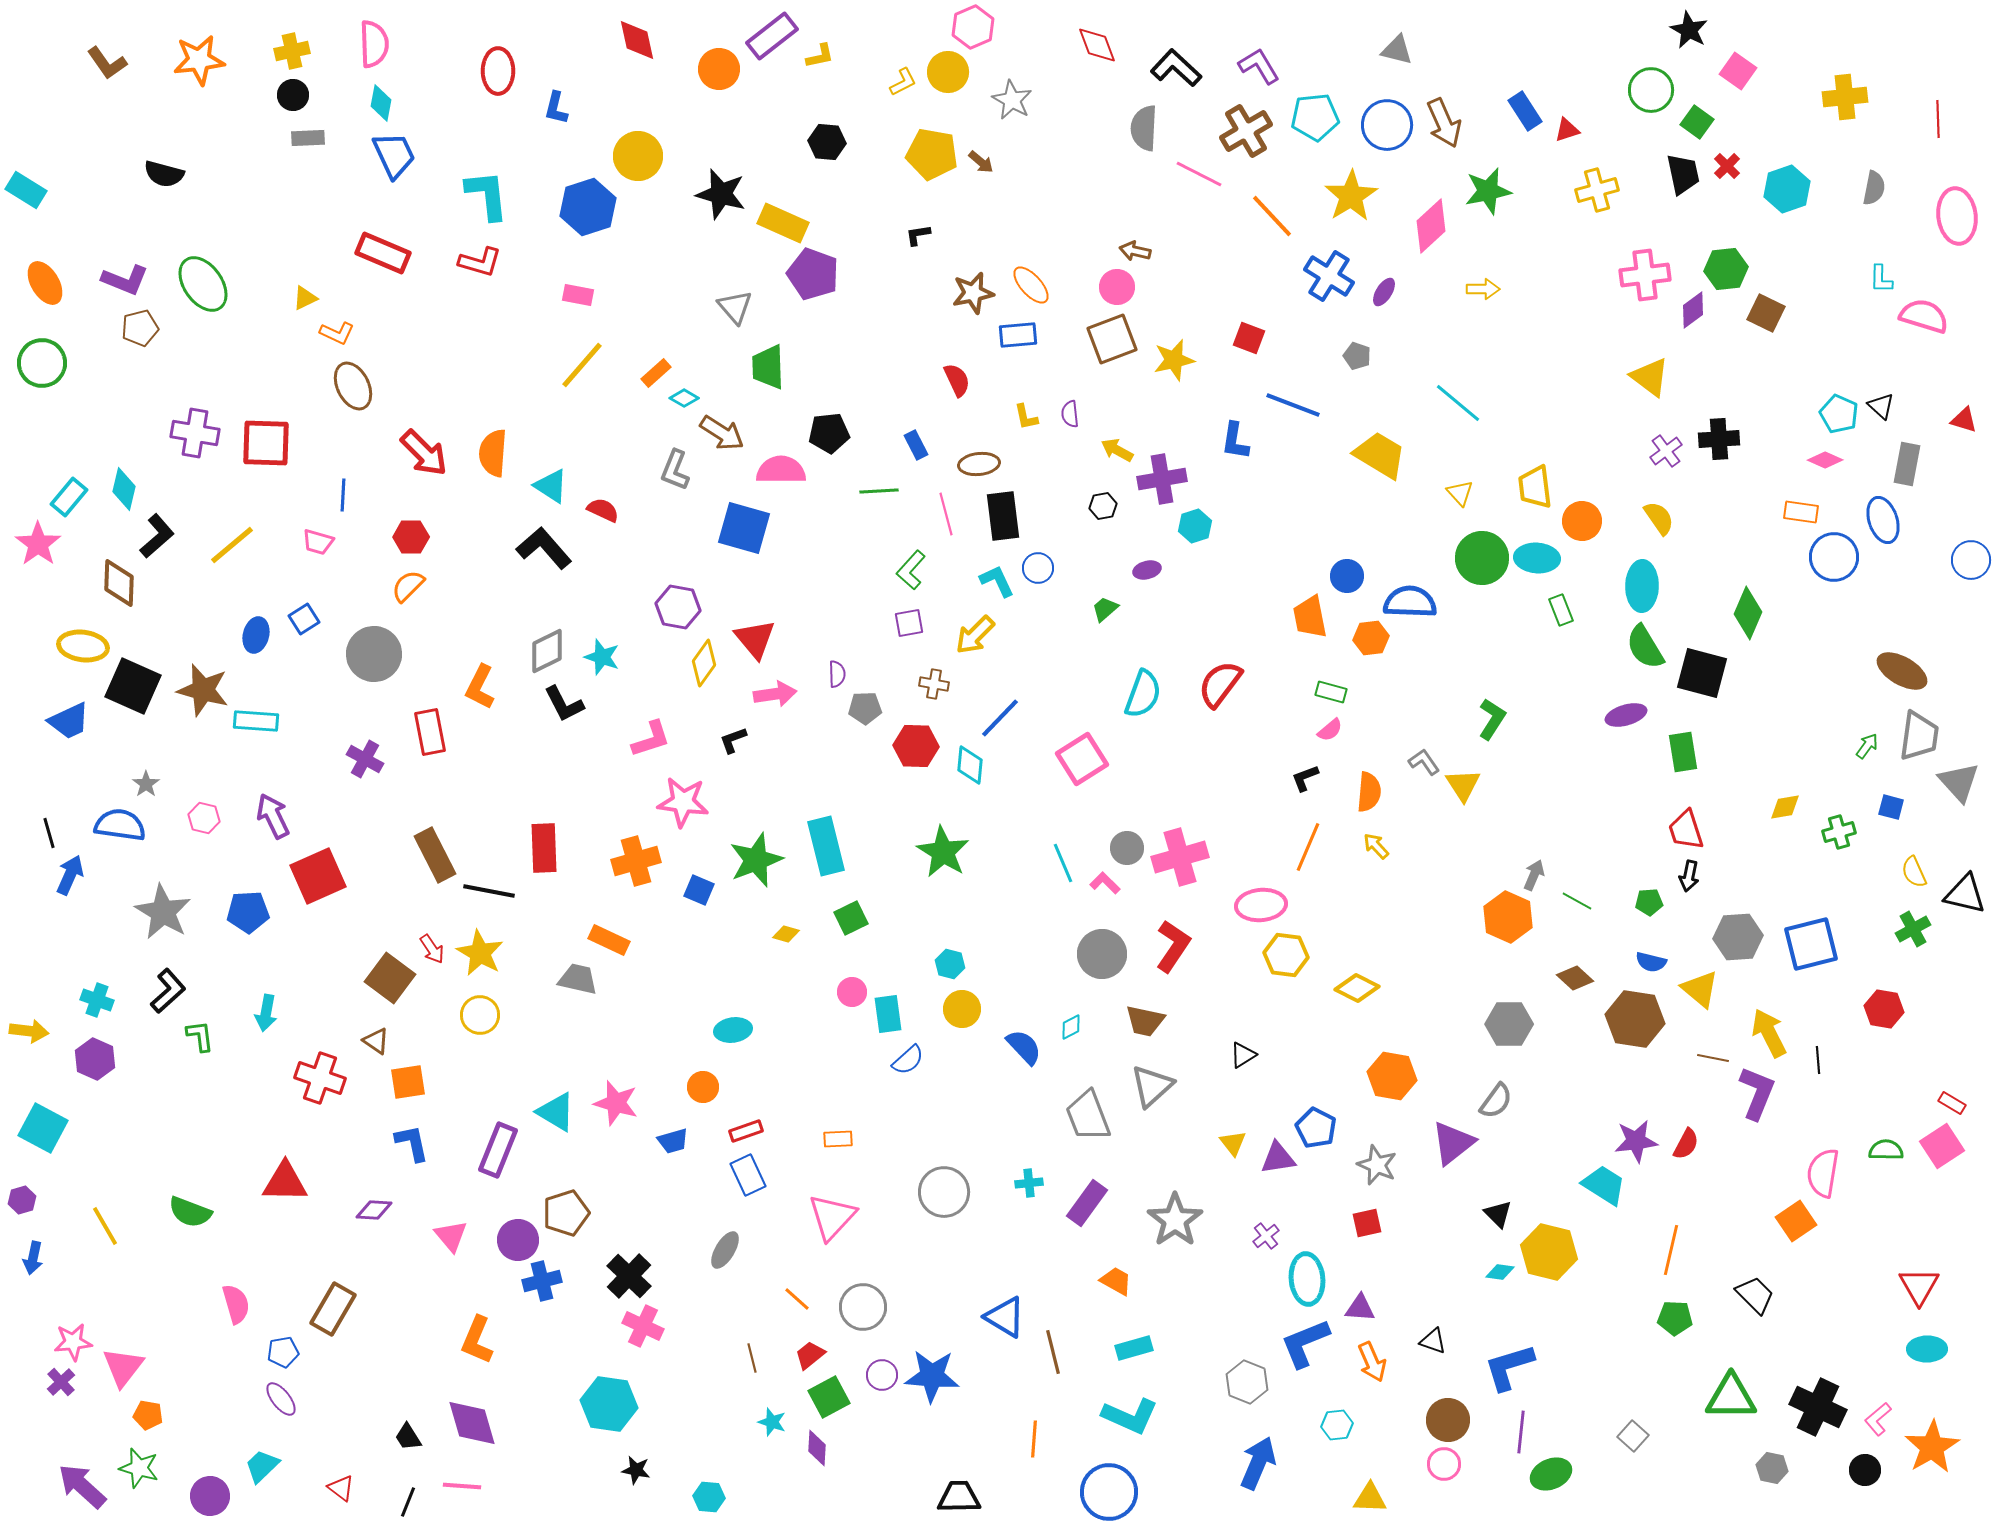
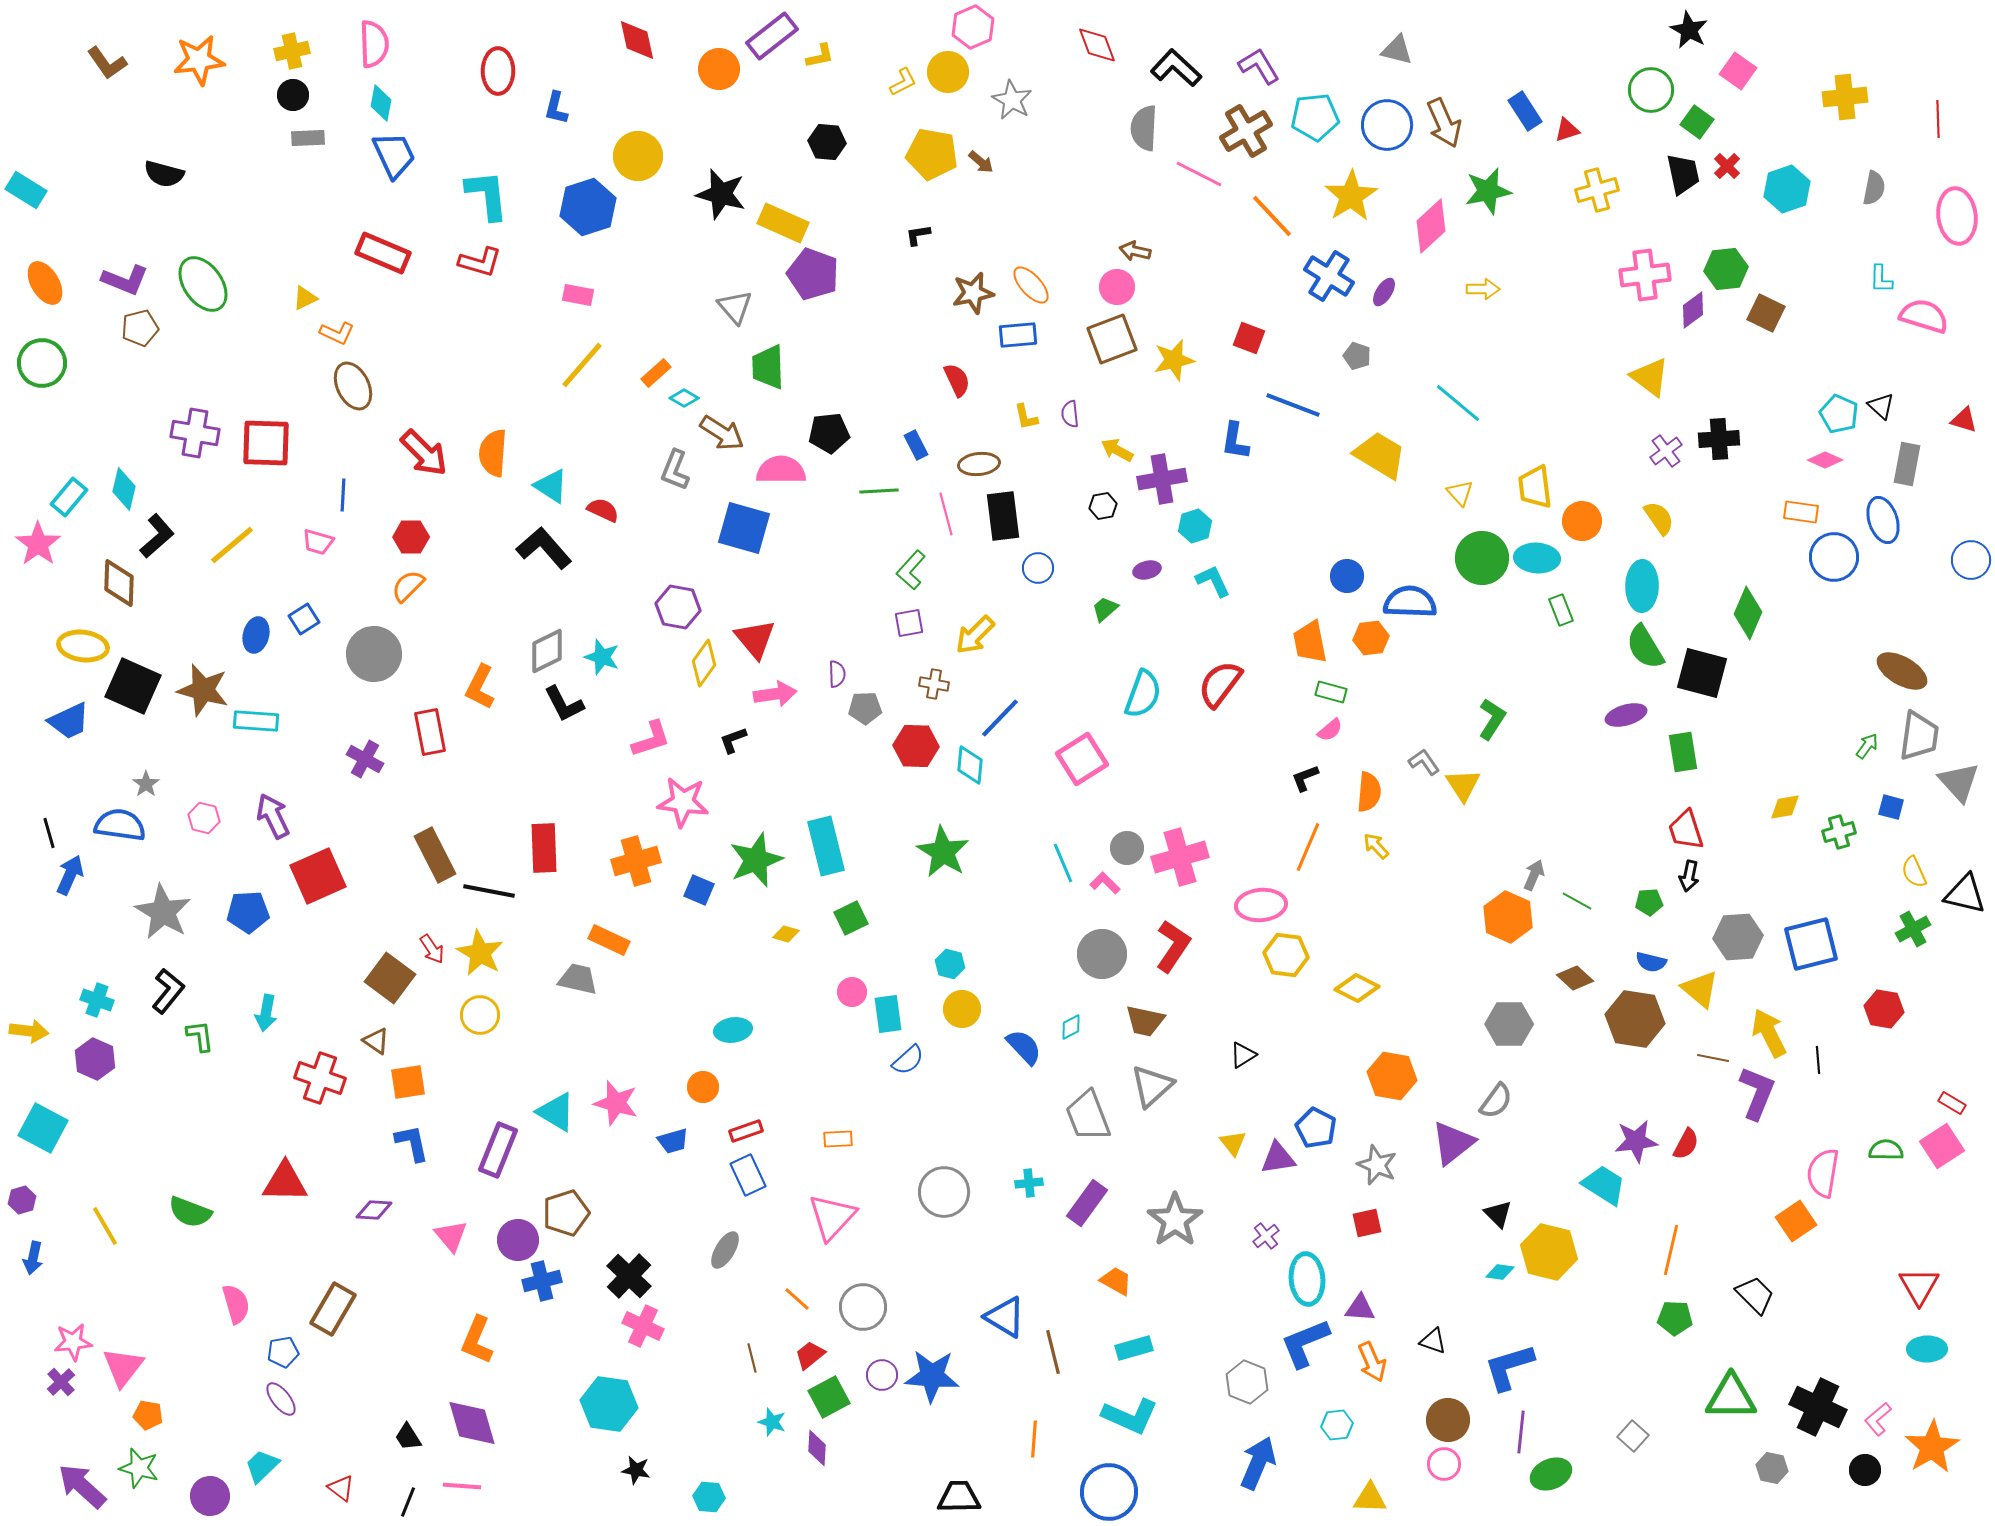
cyan L-shape at (997, 581): moved 216 px right
orange trapezoid at (1310, 617): moved 25 px down
black L-shape at (168, 991): rotated 9 degrees counterclockwise
